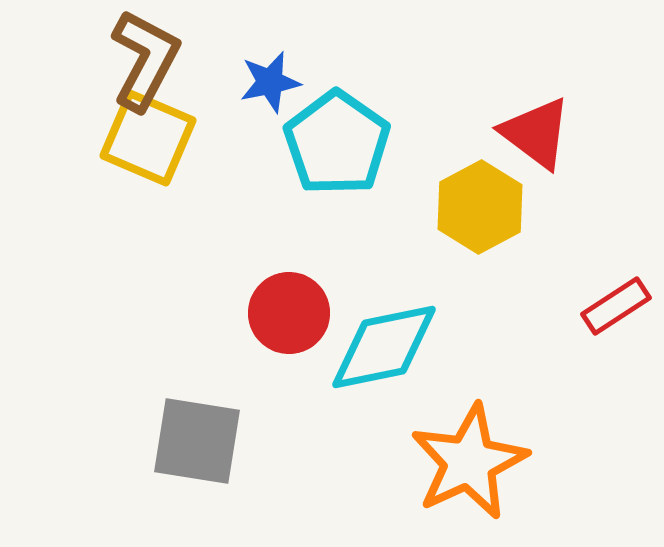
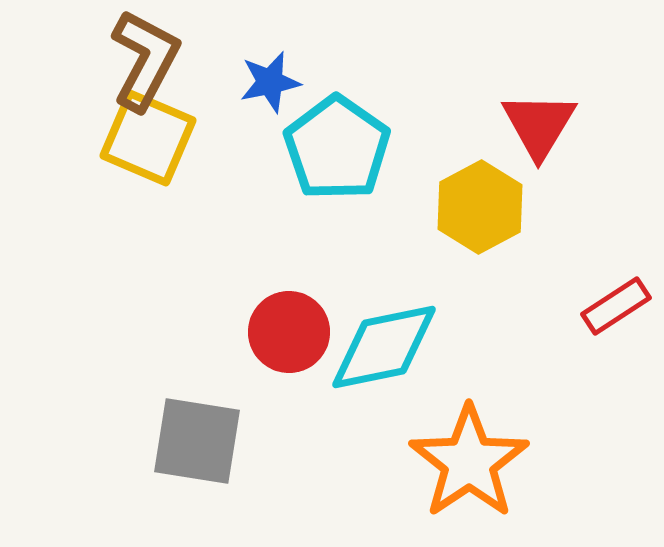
red triangle: moved 3 px right, 8 px up; rotated 24 degrees clockwise
cyan pentagon: moved 5 px down
red circle: moved 19 px down
orange star: rotated 9 degrees counterclockwise
